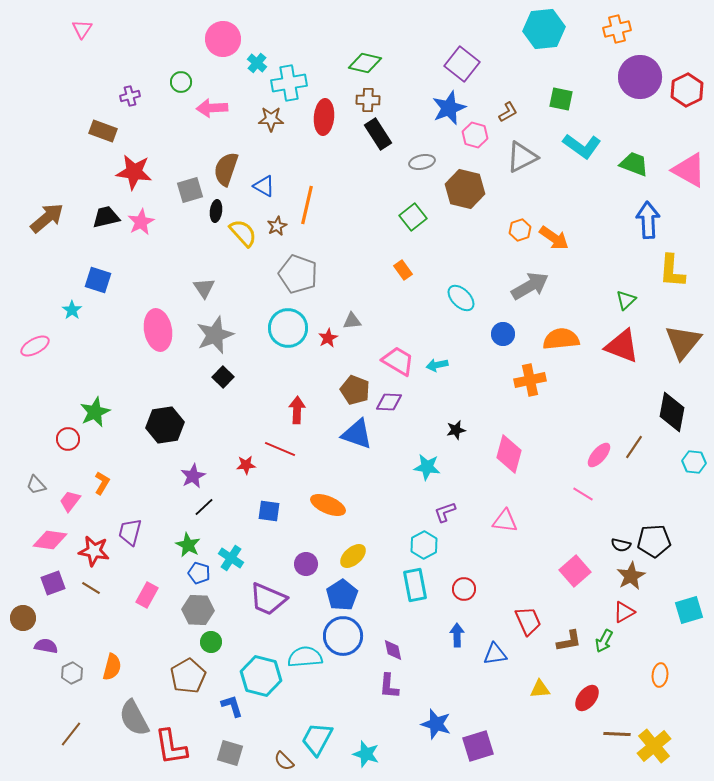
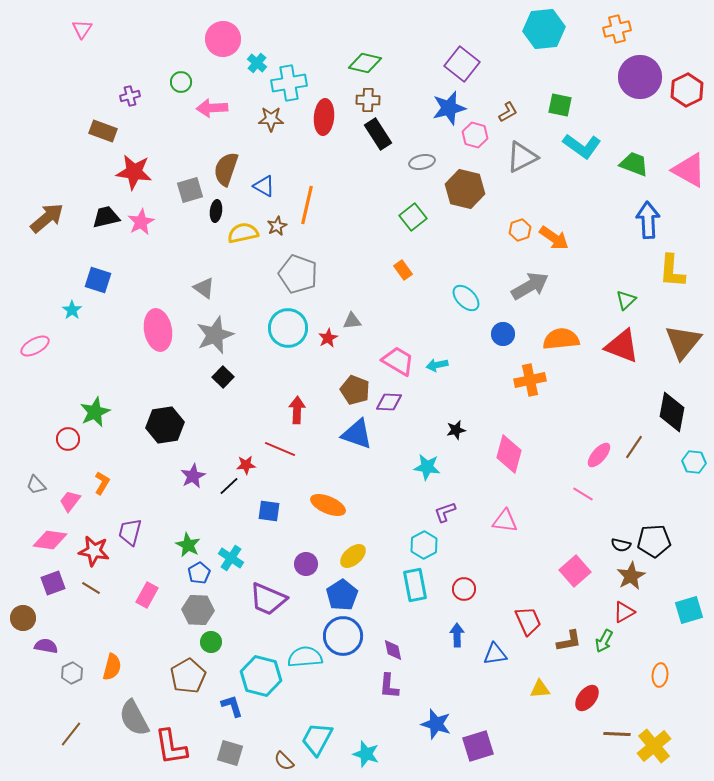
green square at (561, 99): moved 1 px left, 6 px down
blue star at (449, 108): rotated 8 degrees clockwise
yellow semicircle at (243, 233): rotated 60 degrees counterclockwise
gray triangle at (204, 288): rotated 20 degrees counterclockwise
cyan ellipse at (461, 298): moved 5 px right
black line at (204, 507): moved 25 px right, 21 px up
blue pentagon at (199, 573): rotated 25 degrees clockwise
